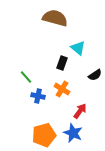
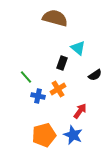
orange cross: moved 4 px left; rotated 28 degrees clockwise
blue star: moved 2 px down
